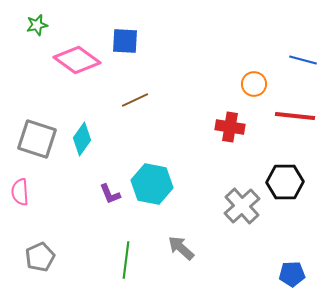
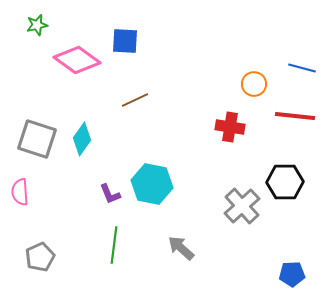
blue line: moved 1 px left, 8 px down
green line: moved 12 px left, 15 px up
